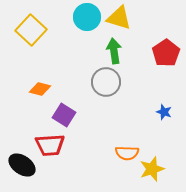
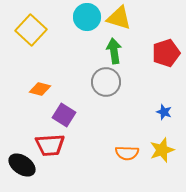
red pentagon: rotated 16 degrees clockwise
yellow star: moved 10 px right, 19 px up
